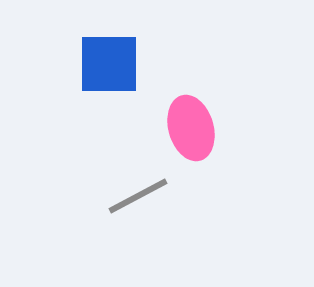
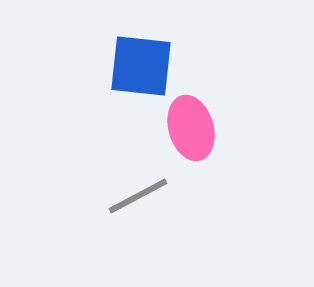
blue square: moved 32 px right, 2 px down; rotated 6 degrees clockwise
